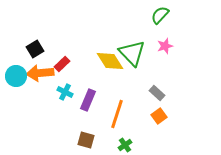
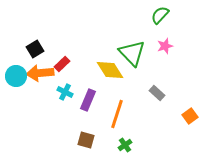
yellow diamond: moved 9 px down
orange square: moved 31 px right
